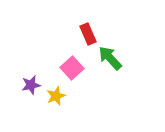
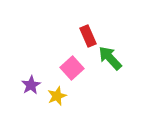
red rectangle: moved 2 px down
purple star: rotated 18 degrees counterclockwise
yellow star: moved 1 px right
